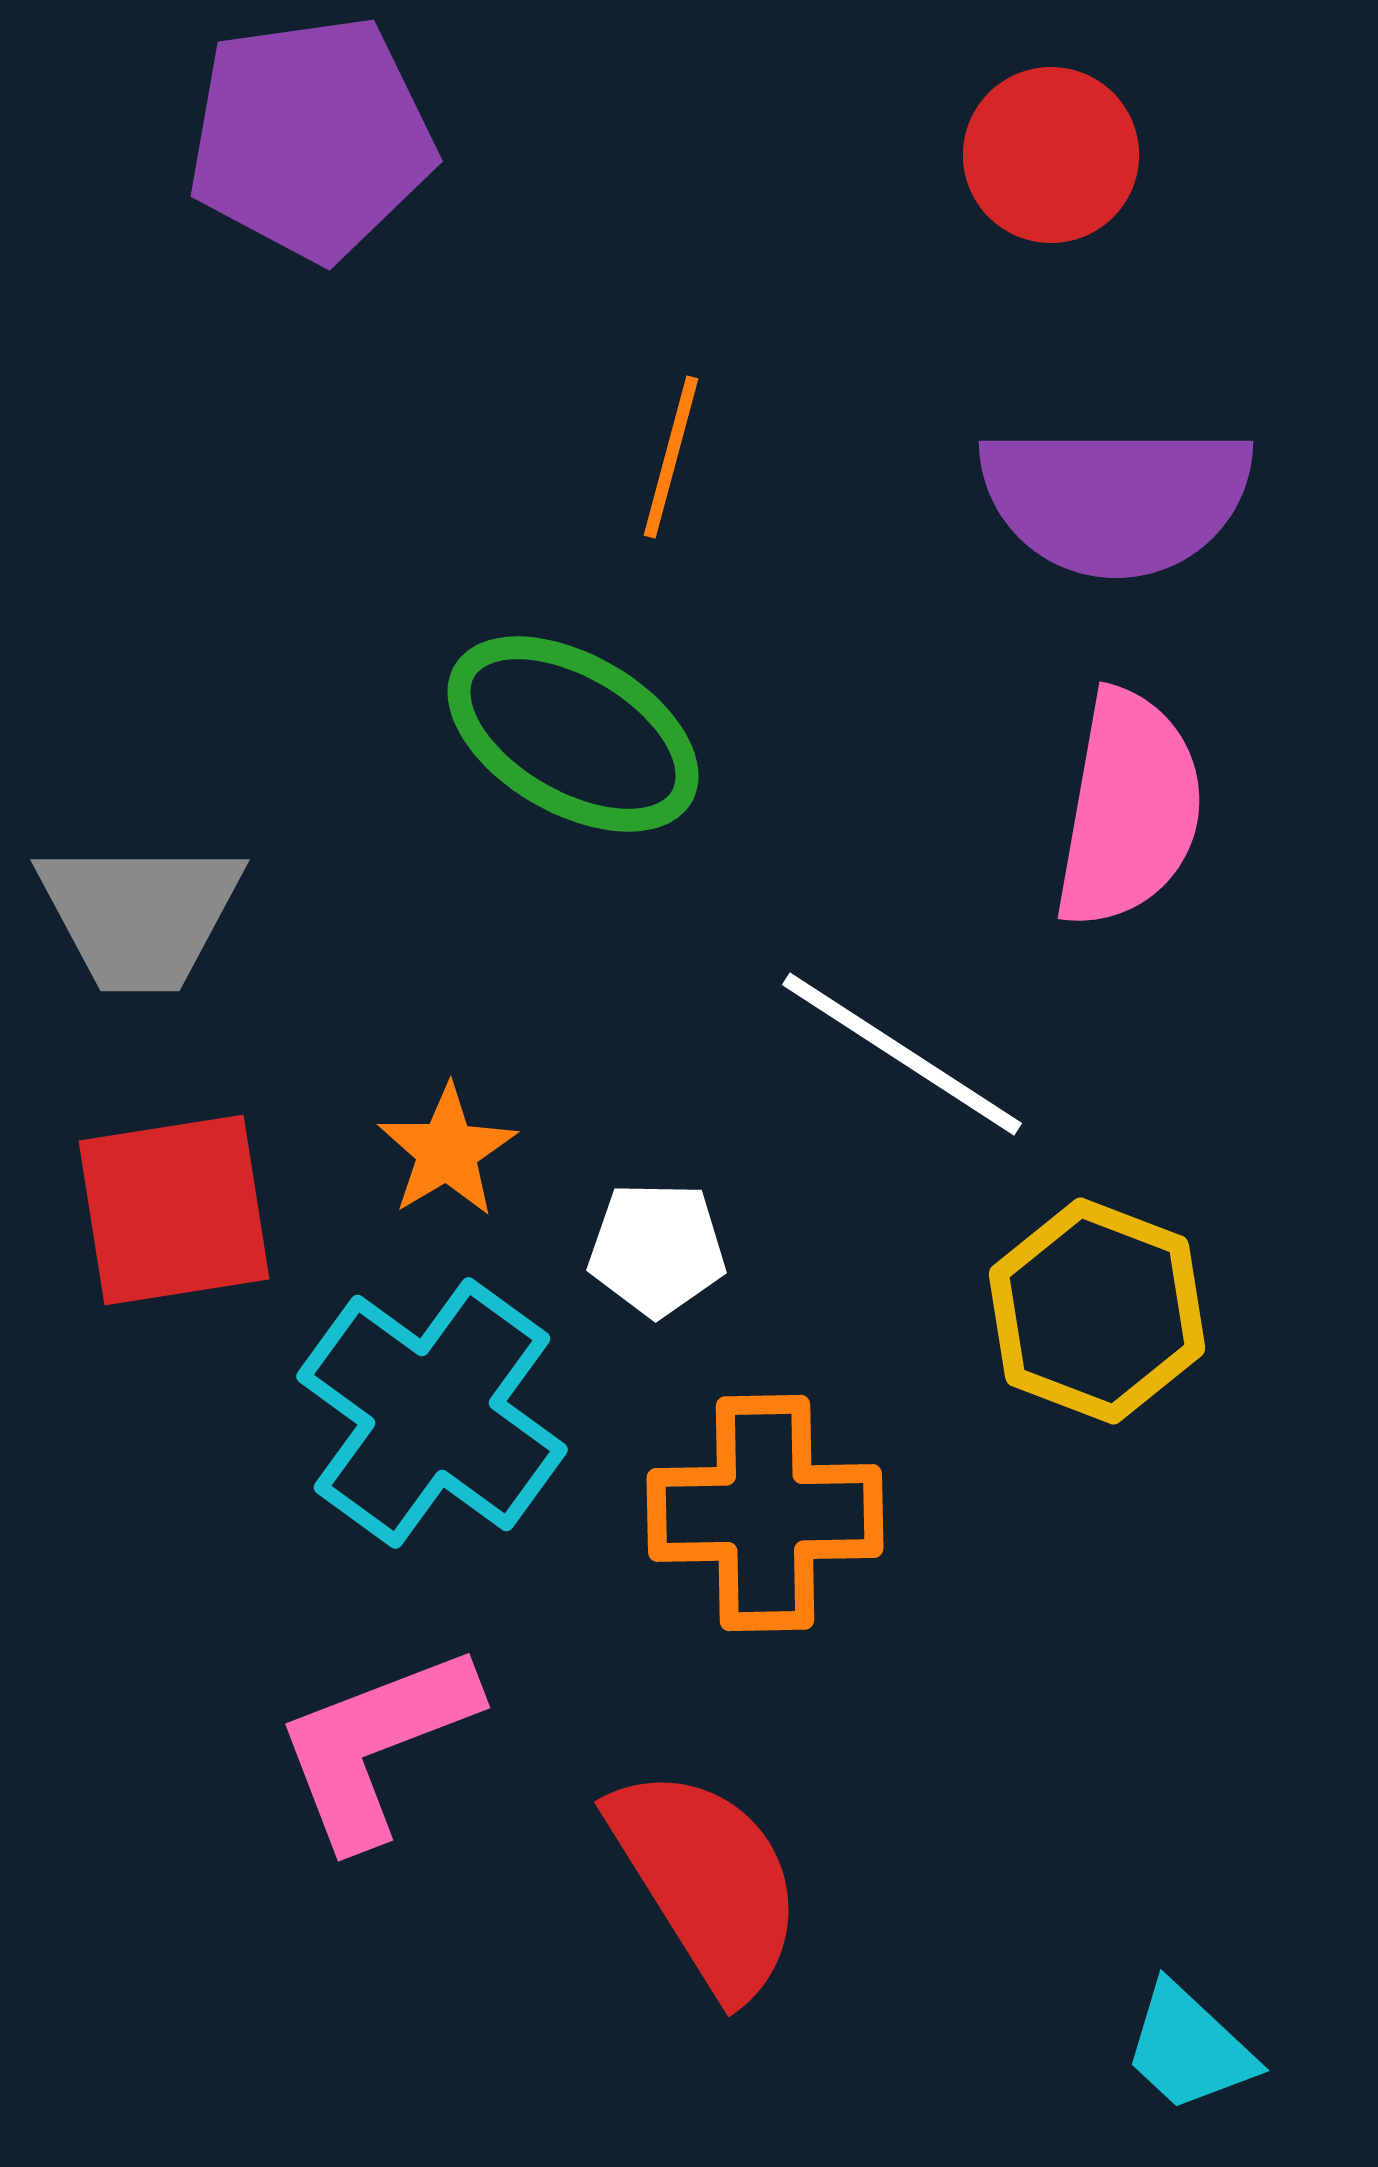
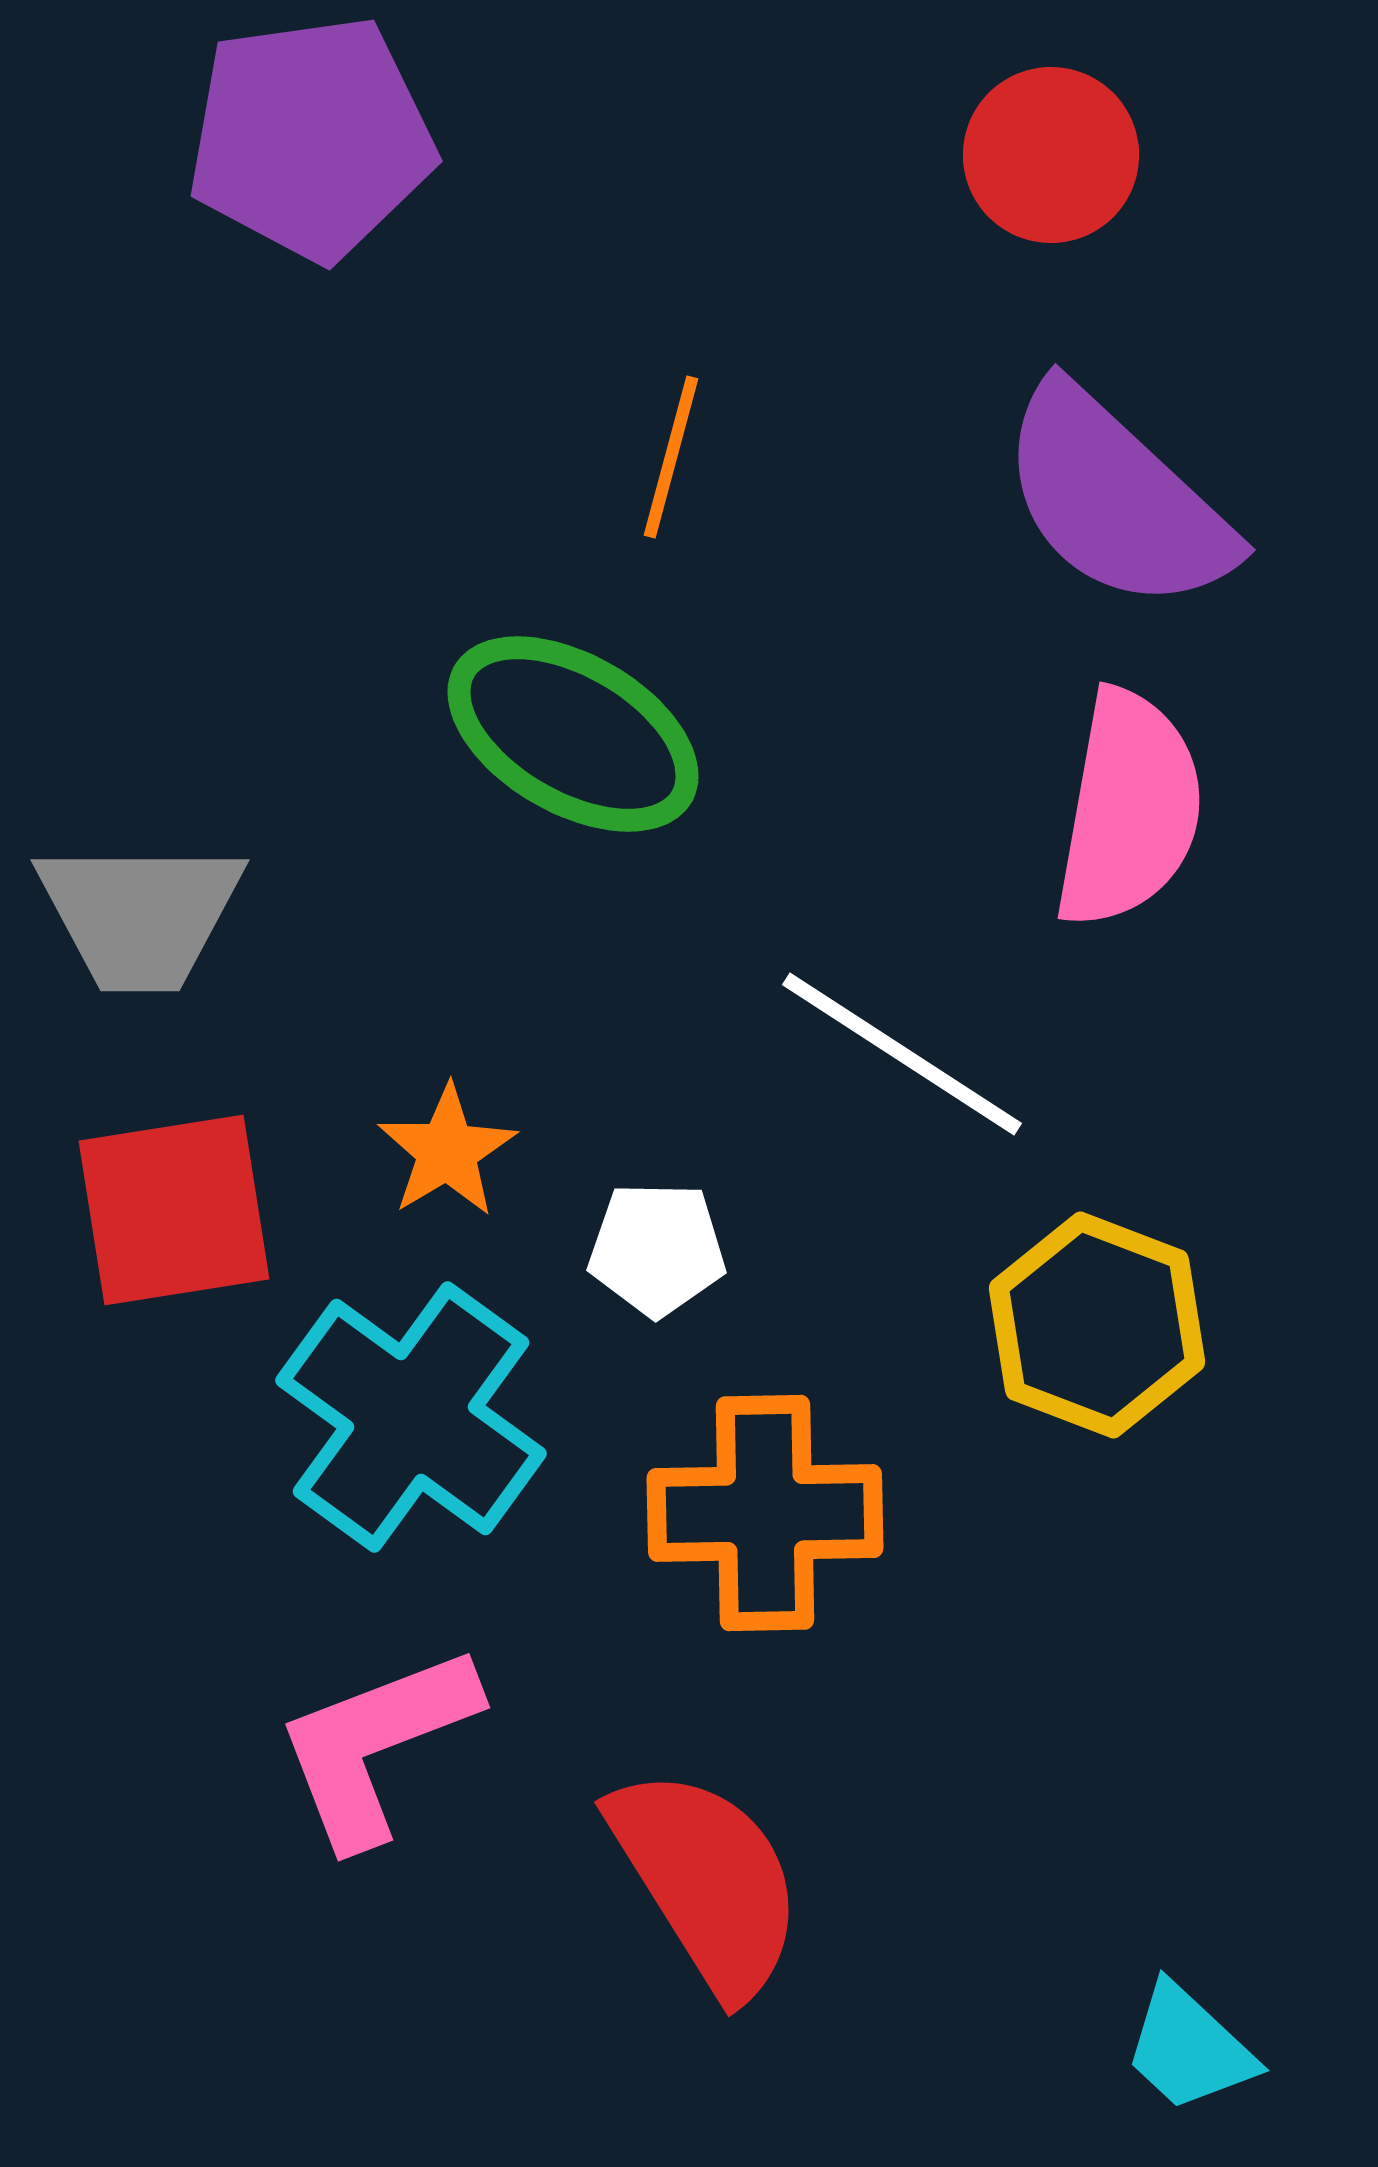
purple semicircle: rotated 43 degrees clockwise
yellow hexagon: moved 14 px down
cyan cross: moved 21 px left, 4 px down
